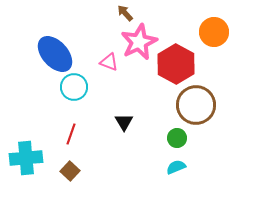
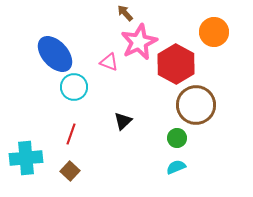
black triangle: moved 1 px left, 1 px up; rotated 18 degrees clockwise
